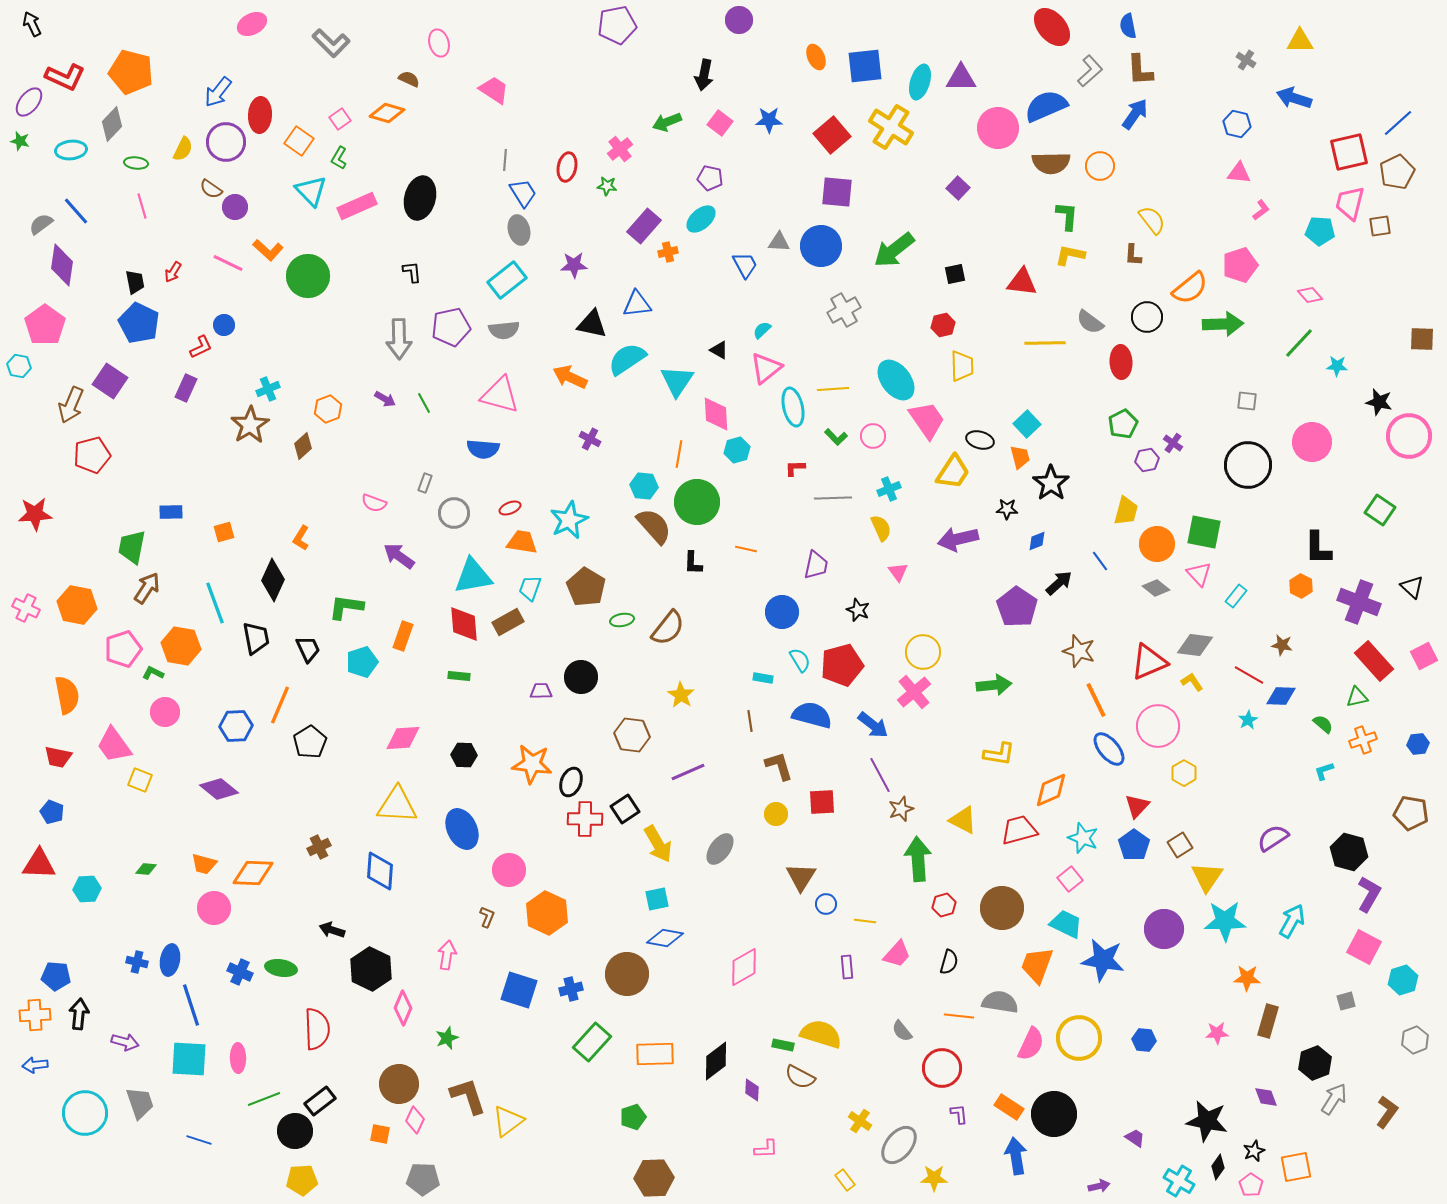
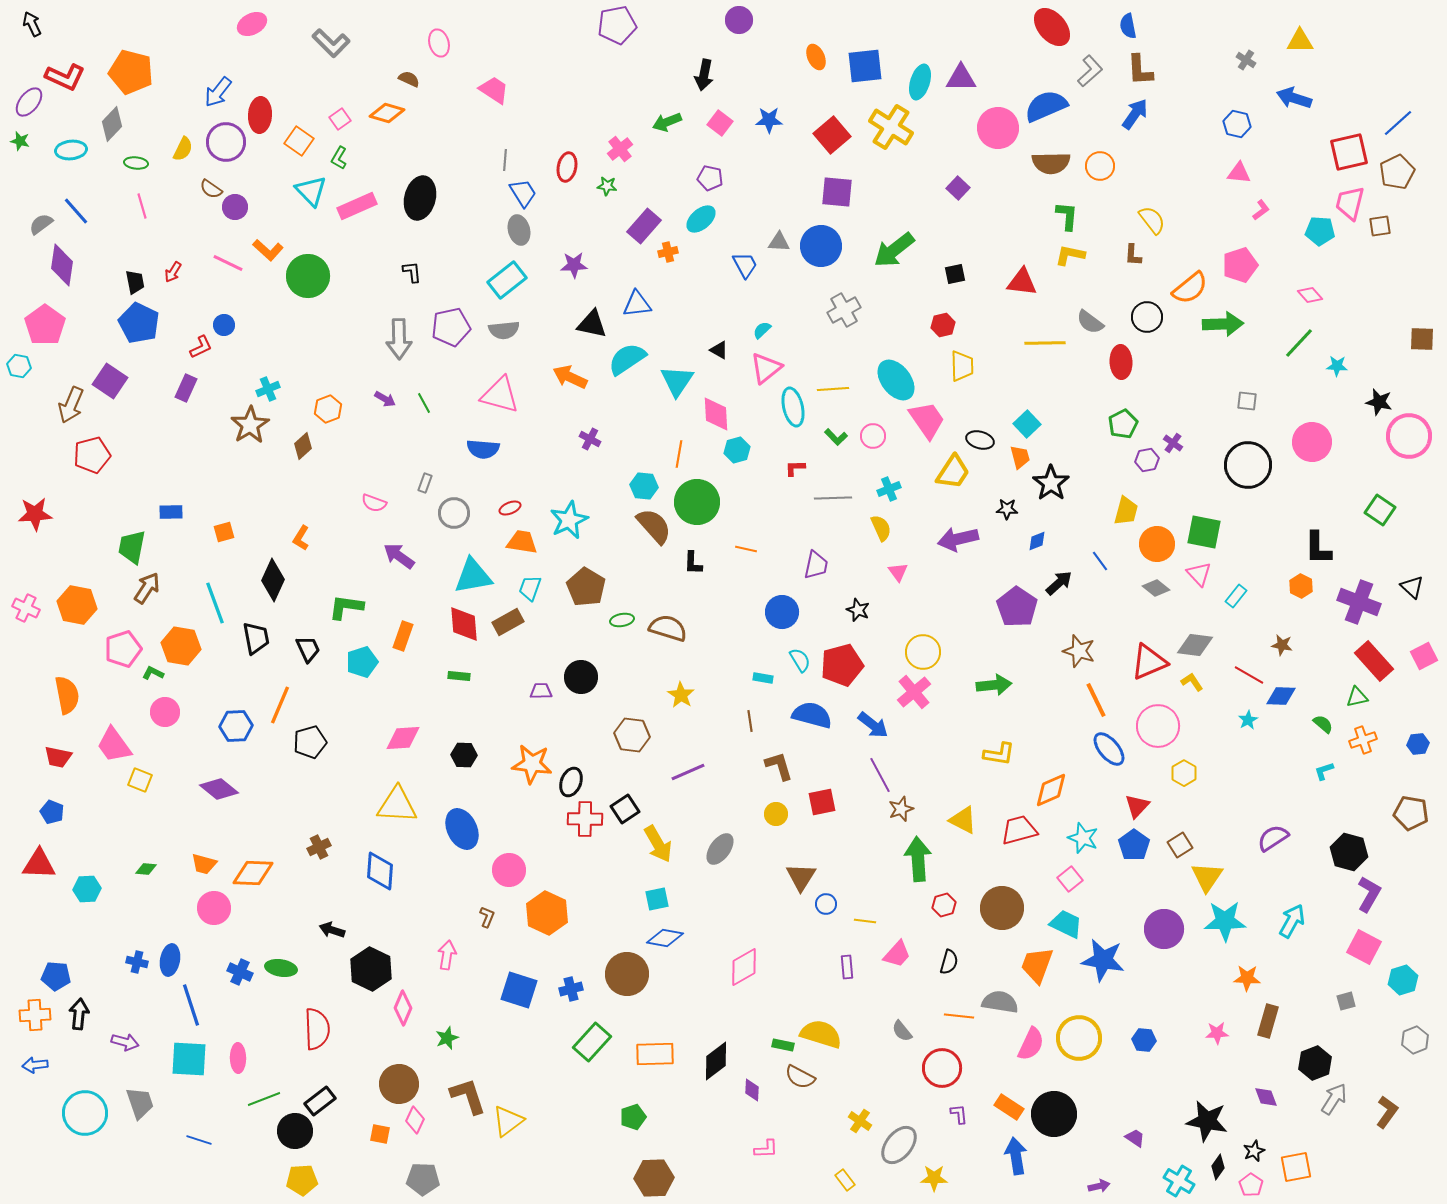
brown semicircle at (668, 628): rotated 111 degrees counterclockwise
black pentagon at (310, 742): rotated 16 degrees clockwise
red square at (822, 802): rotated 8 degrees counterclockwise
